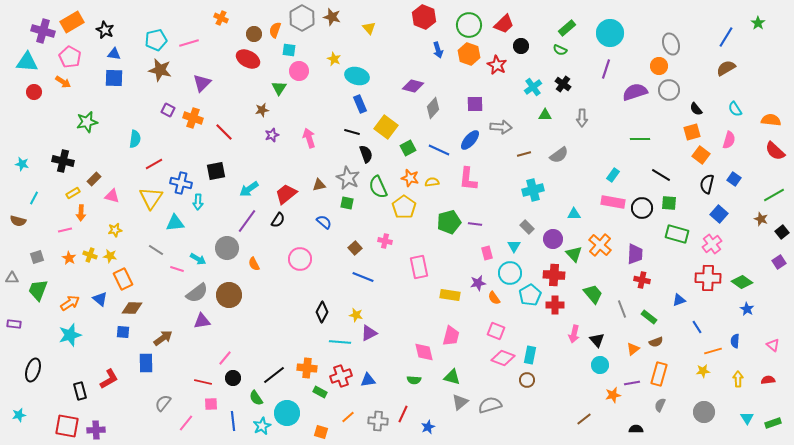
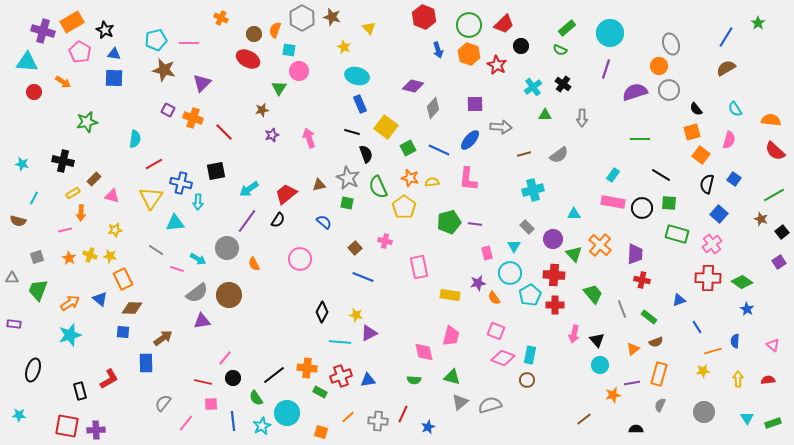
pink line at (189, 43): rotated 18 degrees clockwise
pink pentagon at (70, 57): moved 10 px right, 5 px up
yellow star at (334, 59): moved 10 px right, 12 px up
brown star at (160, 70): moved 4 px right
cyan star at (19, 415): rotated 16 degrees clockwise
